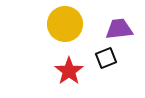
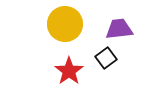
black square: rotated 15 degrees counterclockwise
